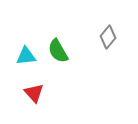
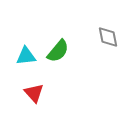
gray diamond: rotated 50 degrees counterclockwise
green semicircle: rotated 110 degrees counterclockwise
